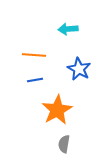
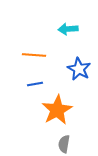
blue line: moved 4 px down
